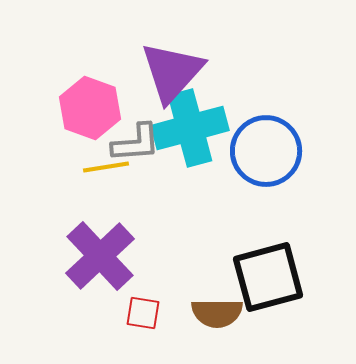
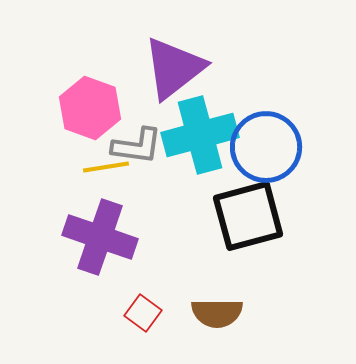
purple triangle: moved 2 px right, 4 px up; rotated 10 degrees clockwise
cyan cross: moved 10 px right, 7 px down
gray L-shape: moved 1 px right, 3 px down; rotated 12 degrees clockwise
blue circle: moved 4 px up
purple cross: moved 19 px up; rotated 28 degrees counterclockwise
black square: moved 20 px left, 61 px up
red square: rotated 27 degrees clockwise
